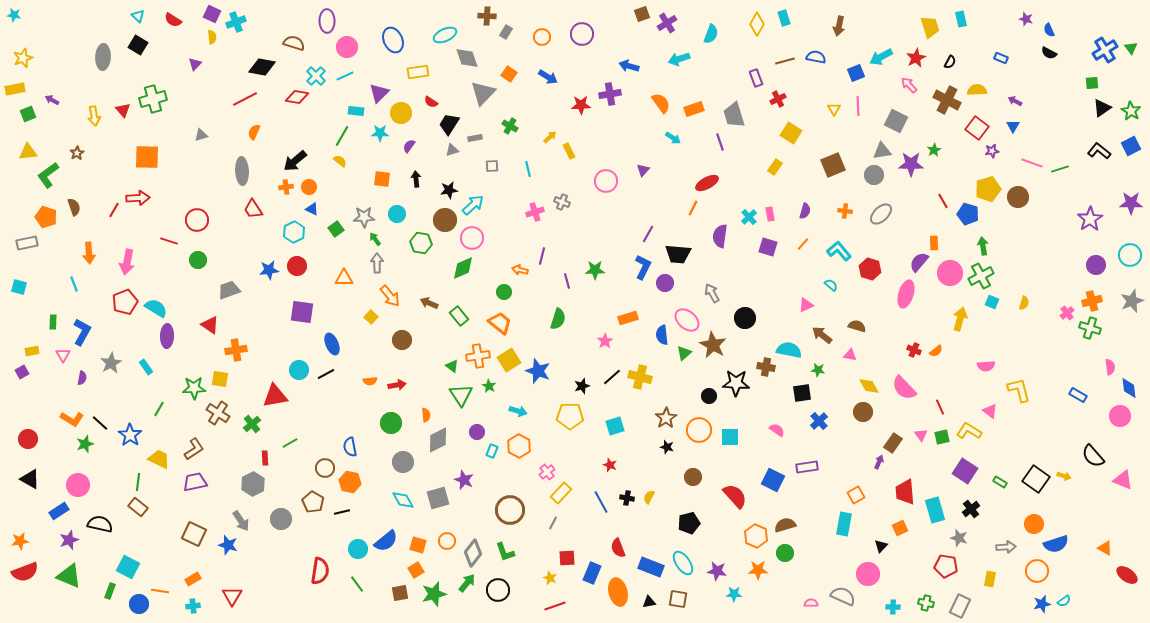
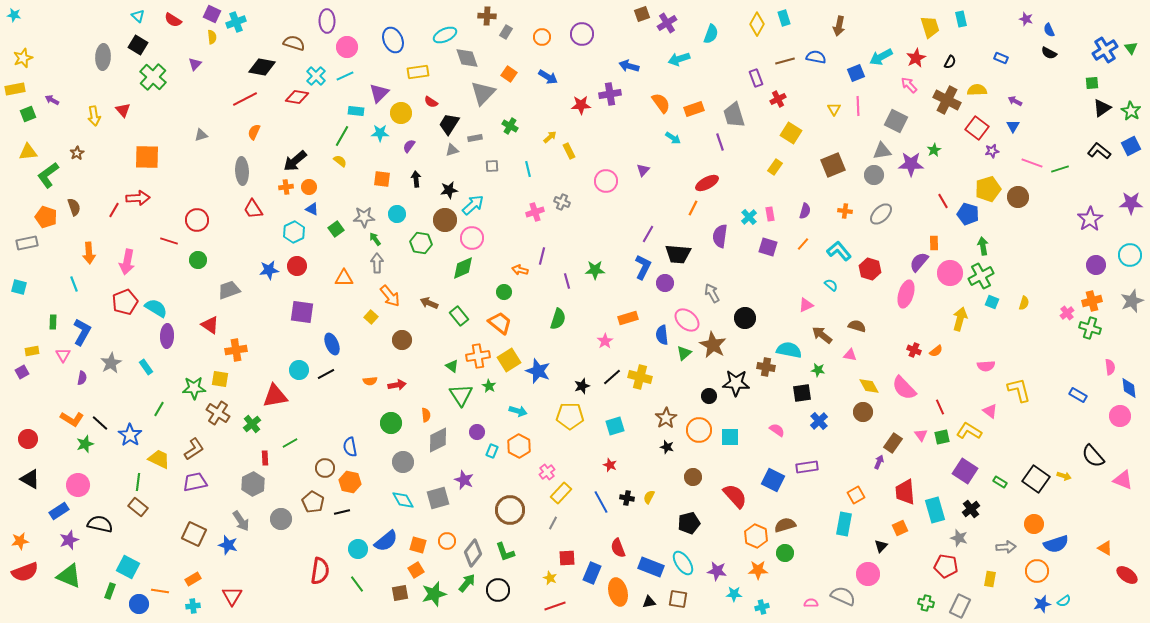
green cross at (153, 99): moved 22 px up; rotated 32 degrees counterclockwise
cyan cross at (893, 607): moved 131 px left; rotated 16 degrees counterclockwise
